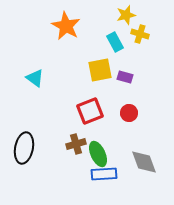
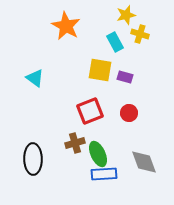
yellow square: rotated 20 degrees clockwise
brown cross: moved 1 px left, 1 px up
black ellipse: moved 9 px right, 11 px down; rotated 12 degrees counterclockwise
